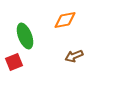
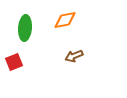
green ellipse: moved 8 px up; rotated 25 degrees clockwise
